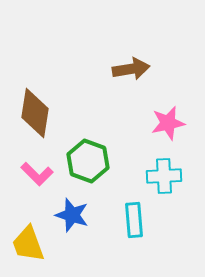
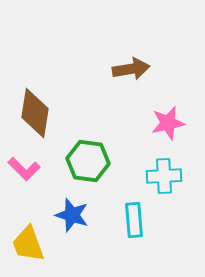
green hexagon: rotated 12 degrees counterclockwise
pink L-shape: moved 13 px left, 5 px up
